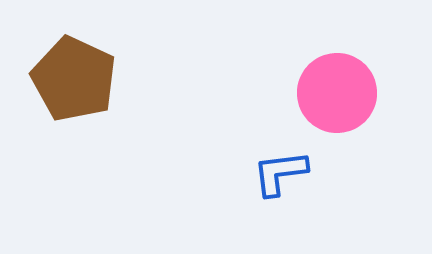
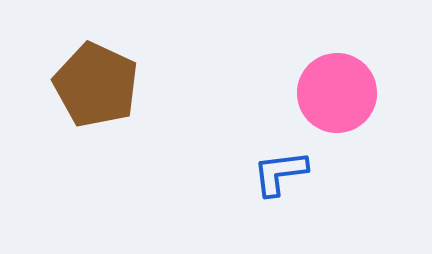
brown pentagon: moved 22 px right, 6 px down
